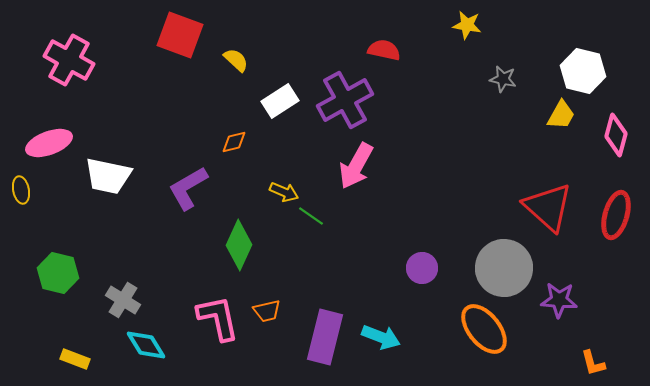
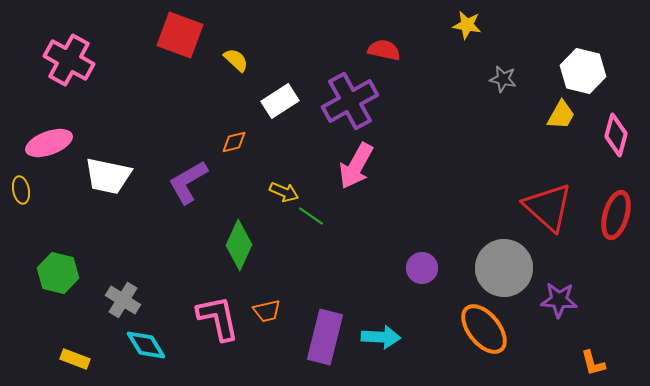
purple cross: moved 5 px right, 1 px down
purple L-shape: moved 6 px up
cyan arrow: rotated 18 degrees counterclockwise
